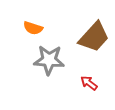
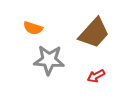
brown trapezoid: moved 4 px up
red arrow: moved 7 px right, 7 px up; rotated 66 degrees counterclockwise
